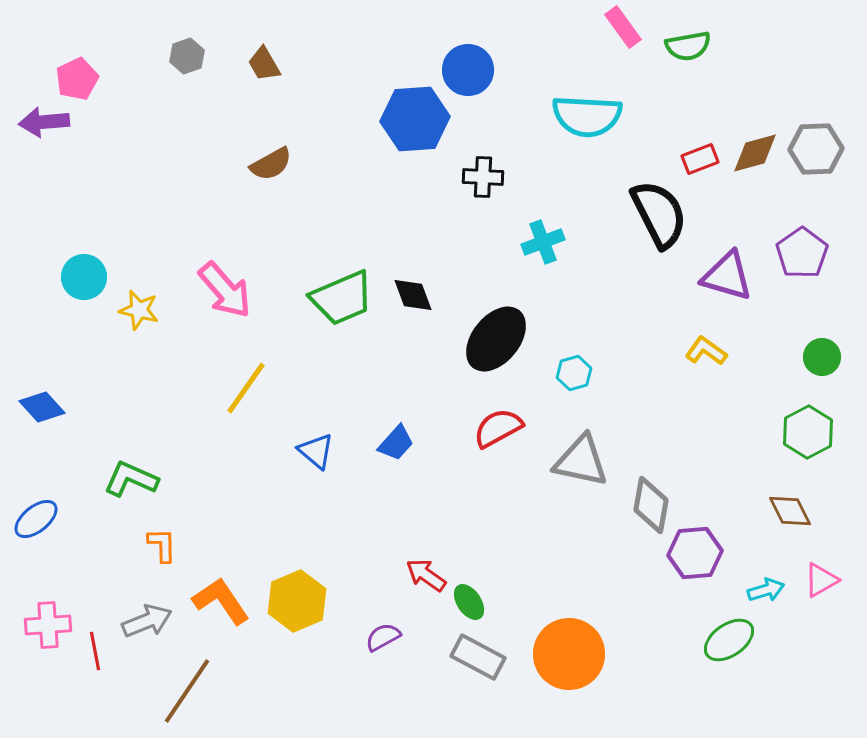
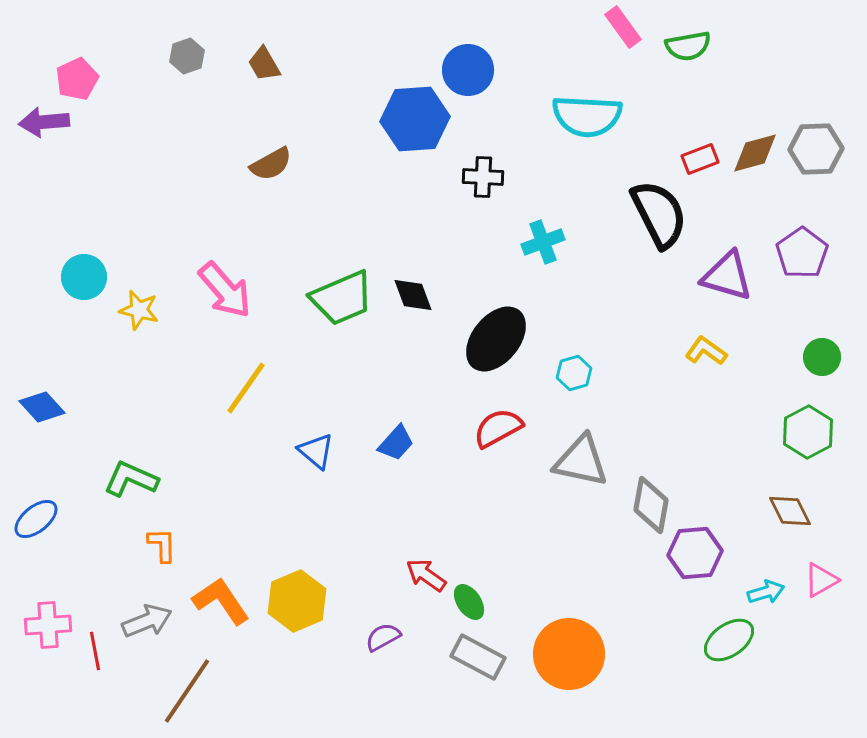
cyan arrow at (766, 590): moved 2 px down
